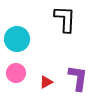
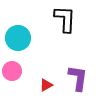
cyan circle: moved 1 px right, 1 px up
pink circle: moved 4 px left, 2 px up
red triangle: moved 3 px down
